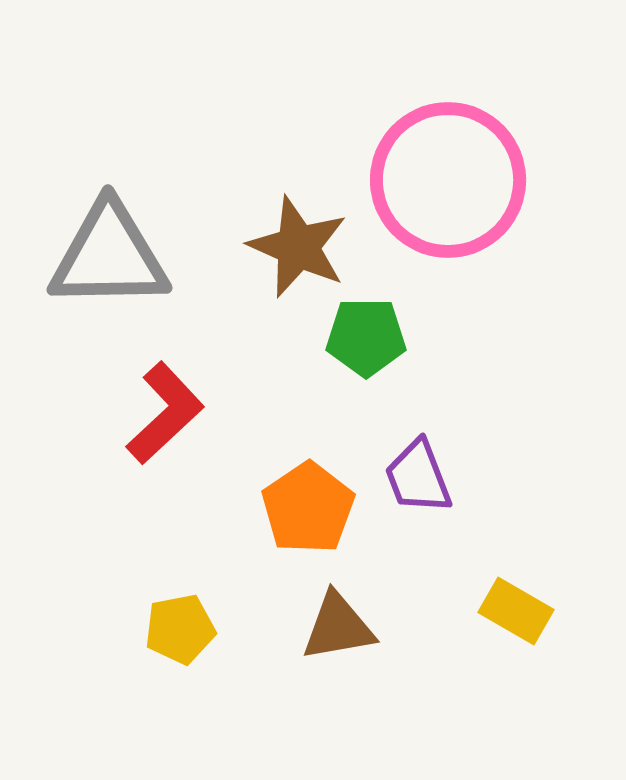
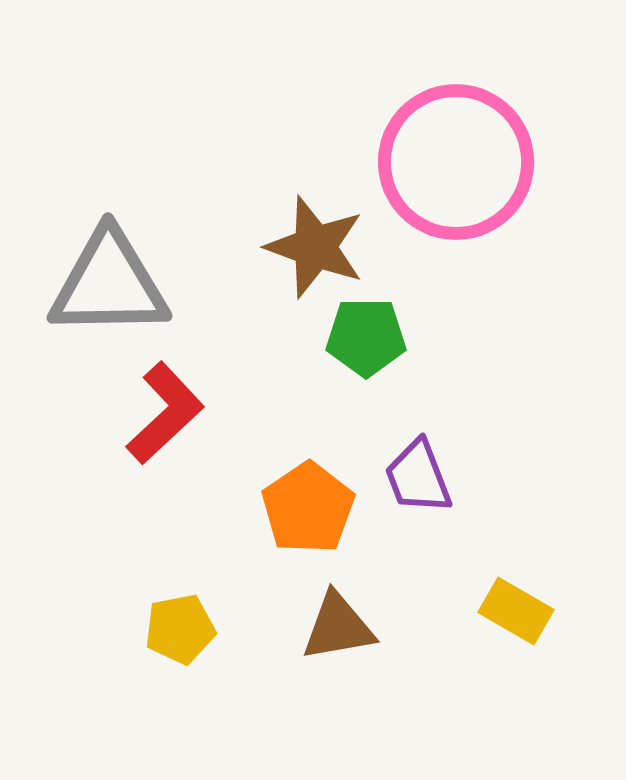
pink circle: moved 8 px right, 18 px up
brown star: moved 17 px right; rotated 4 degrees counterclockwise
gray triangle: moved 28 px down
